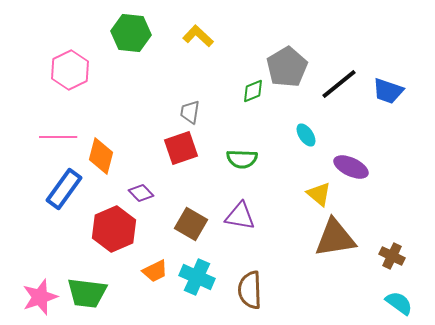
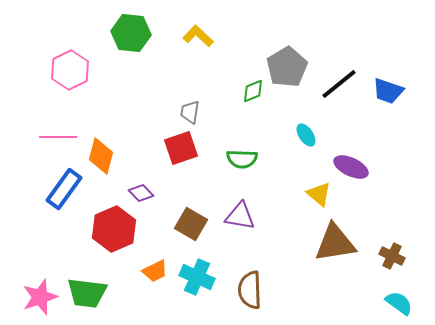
brown triangle: moved 5 px down
